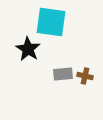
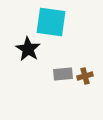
brown cross: rotated 28 degrees counterclockwise
